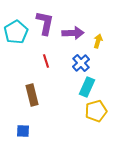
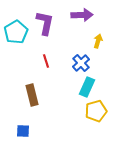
purple arrow: moved 9 px right, 18 px up
